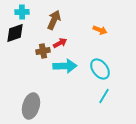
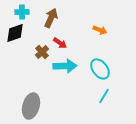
brown arrow: moved 3 px left, 2 px up
red arrow: rotated 64 degrees clockwise
brown cross: moved 1 px left, 1 px down; rotated 32 degrees counterclockwise
